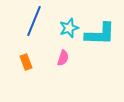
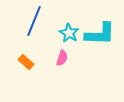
cyan star: moved 5 px down; rotated 24 degrees counterclockwise
pink semicircle: moved 1 px left
orange rectangle: rotated 28 degrees counterclockwise
